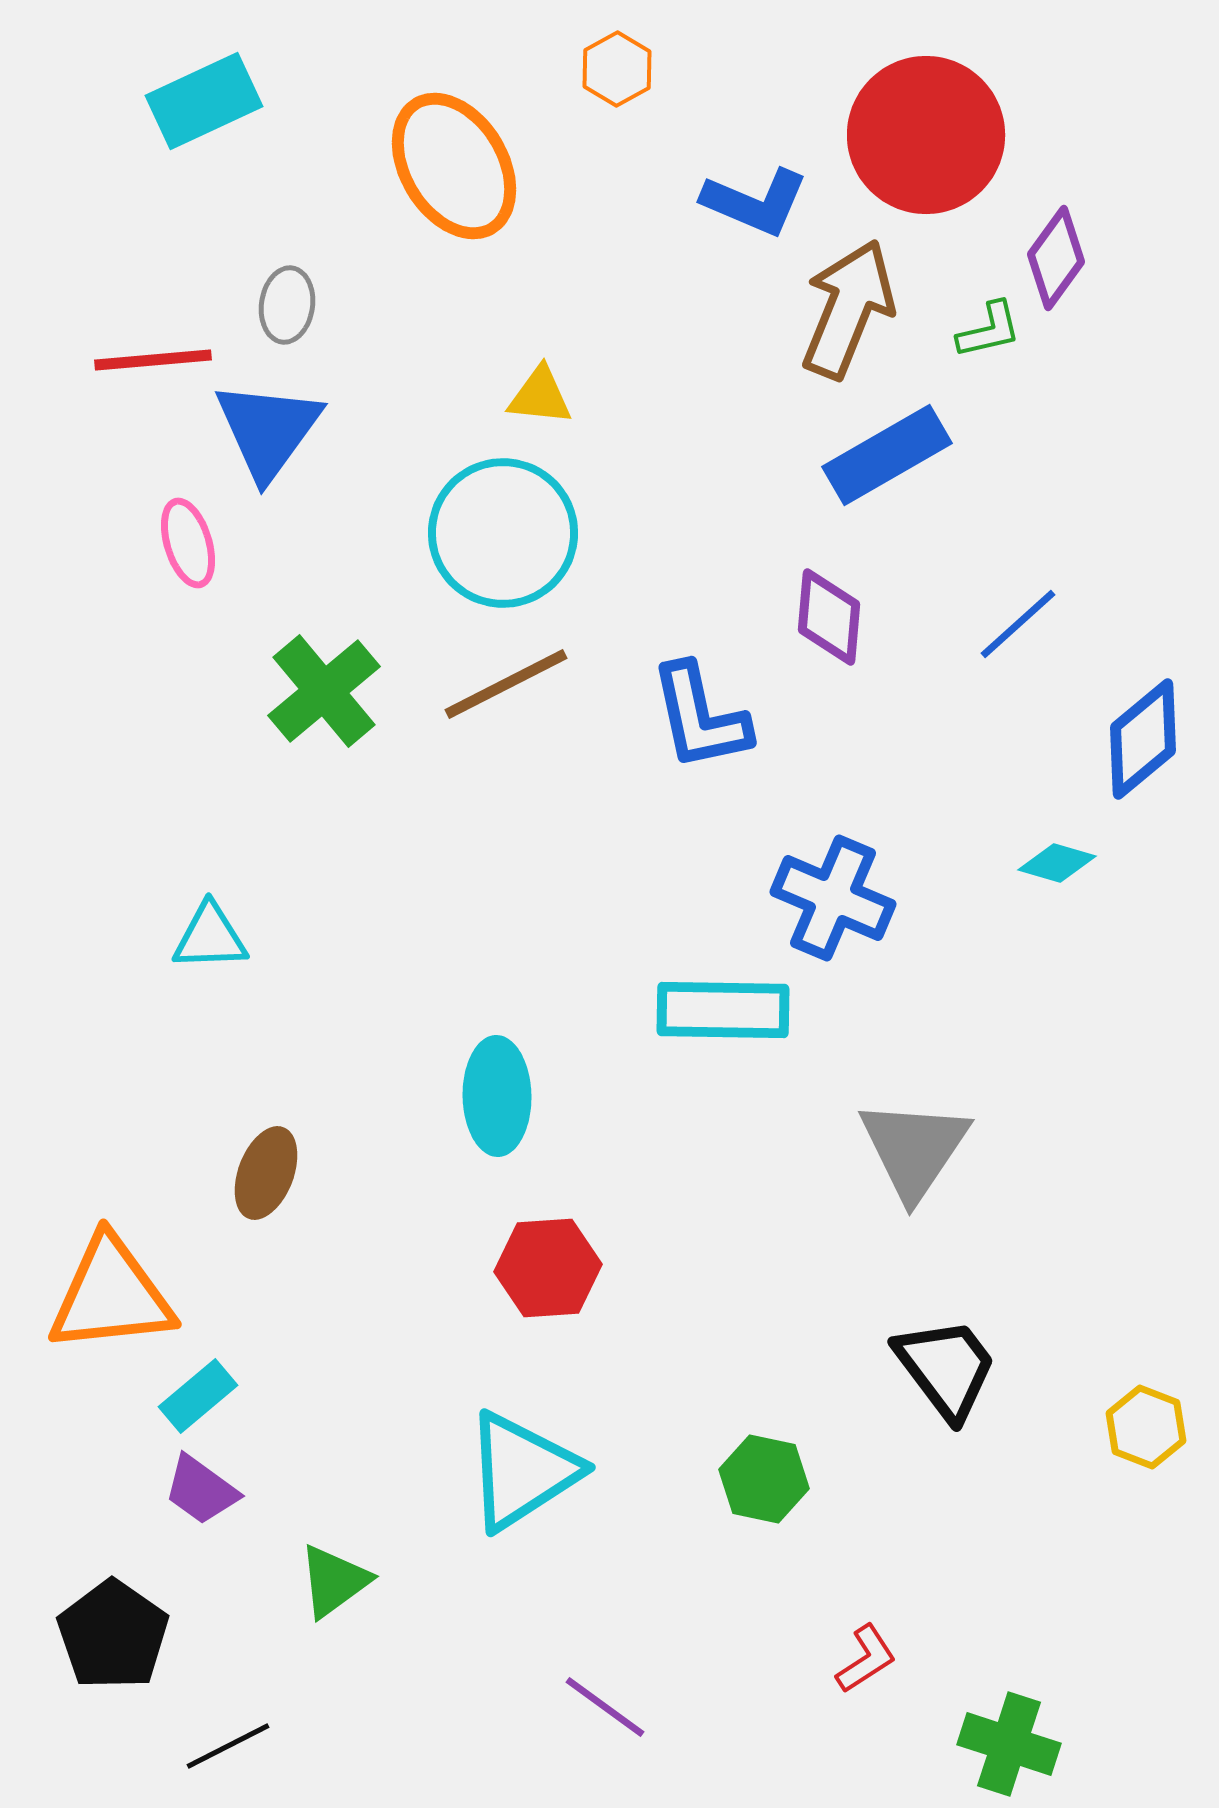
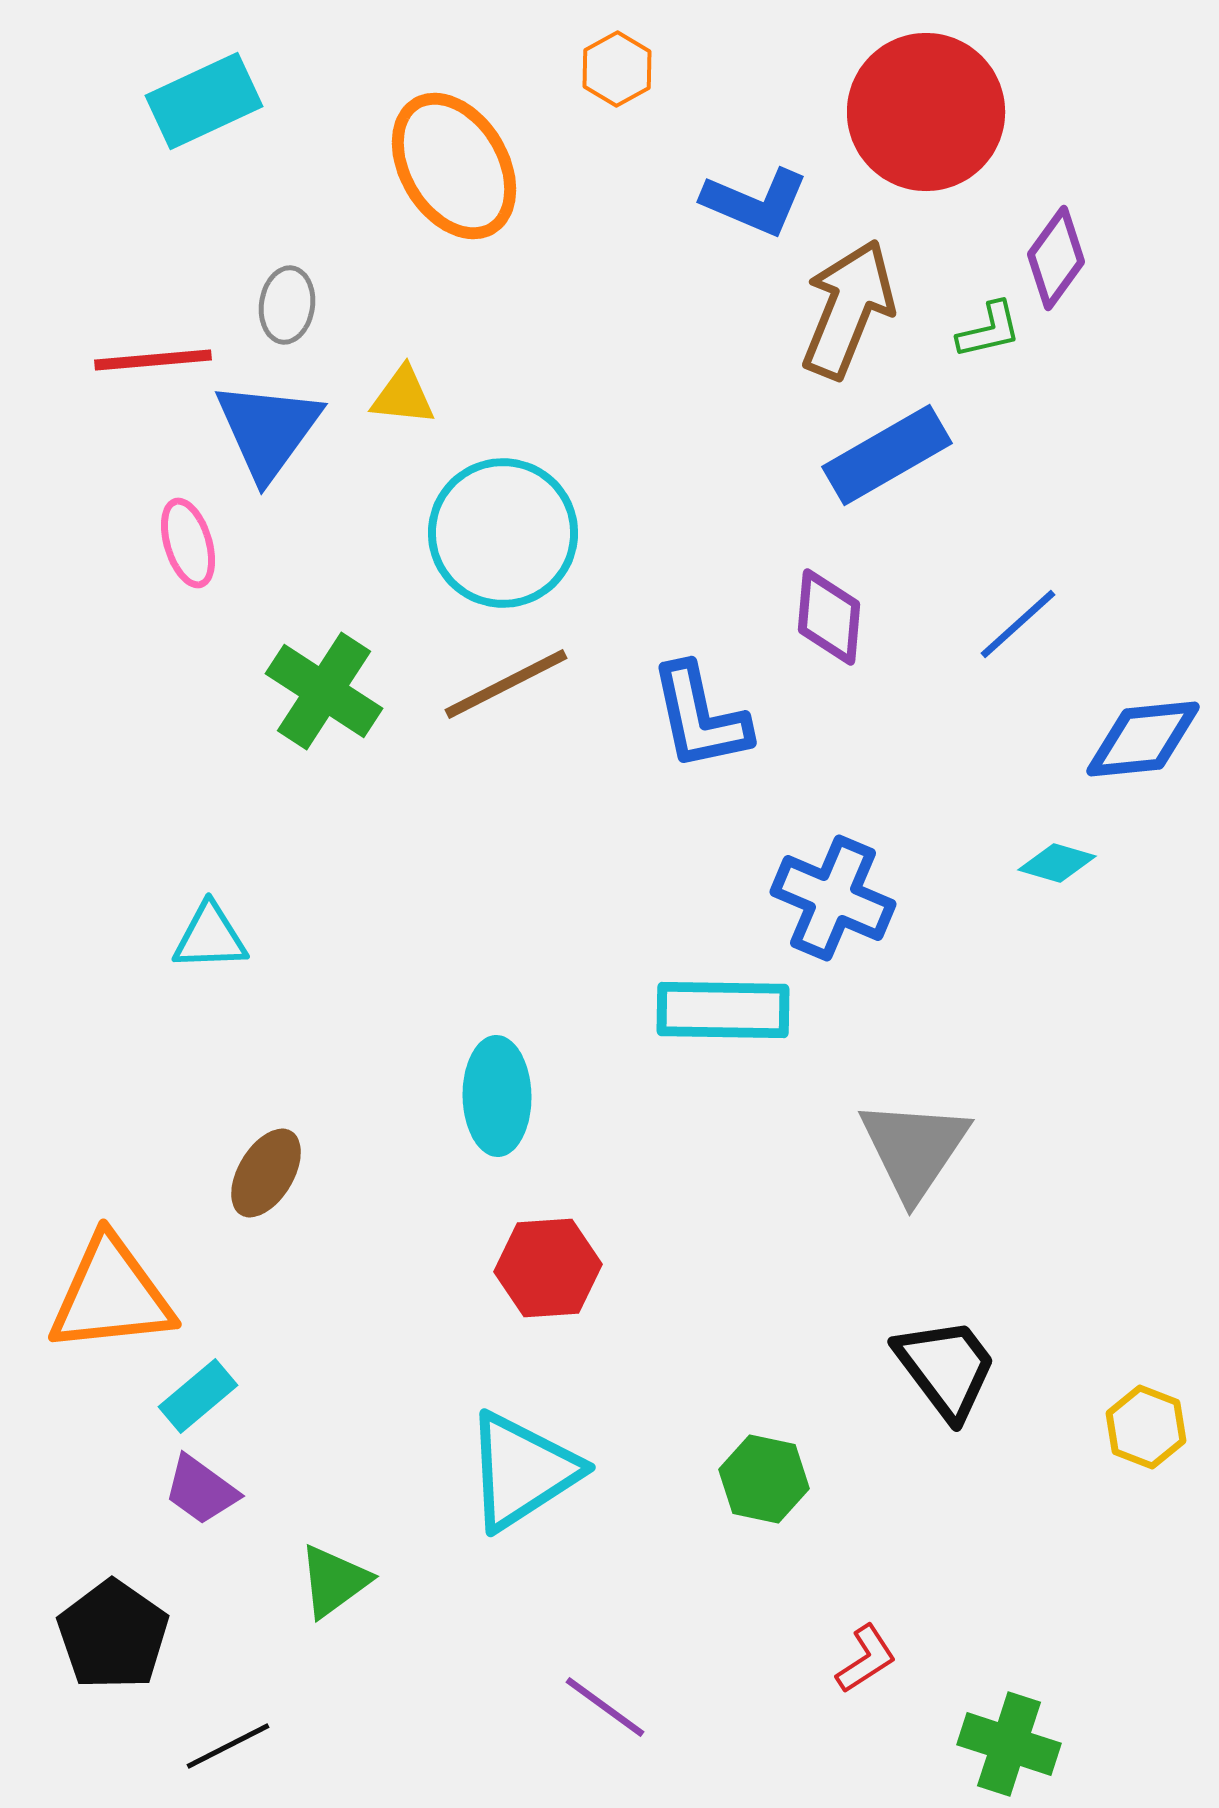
red circle at (926, 135): moved 23 px up
yellow triangle at (540, 396): moved 137 px left
green cross at (324, 691): rotated 17 degrees counterclockwise
blue diamond at (1143, 739): rotated 34 degrees clockwise
brown ellipse at (266, 1173): rotated 10 degrees clockwise
